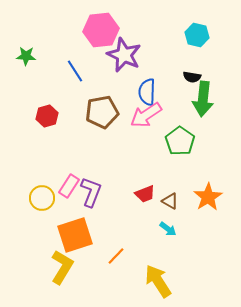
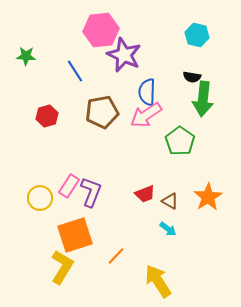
yellow circle: moved 2 px left
